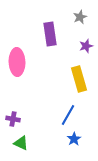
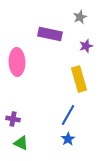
purple rectangle: rotated 70 degrees counterclockwise
blue star: moved 6 px left
